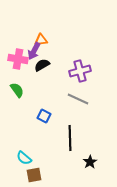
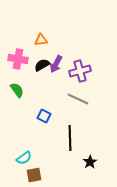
purple arrow: moved 22 px right, 13 px down
cyan semicircle: rotated 77 degrees counterclockwise
